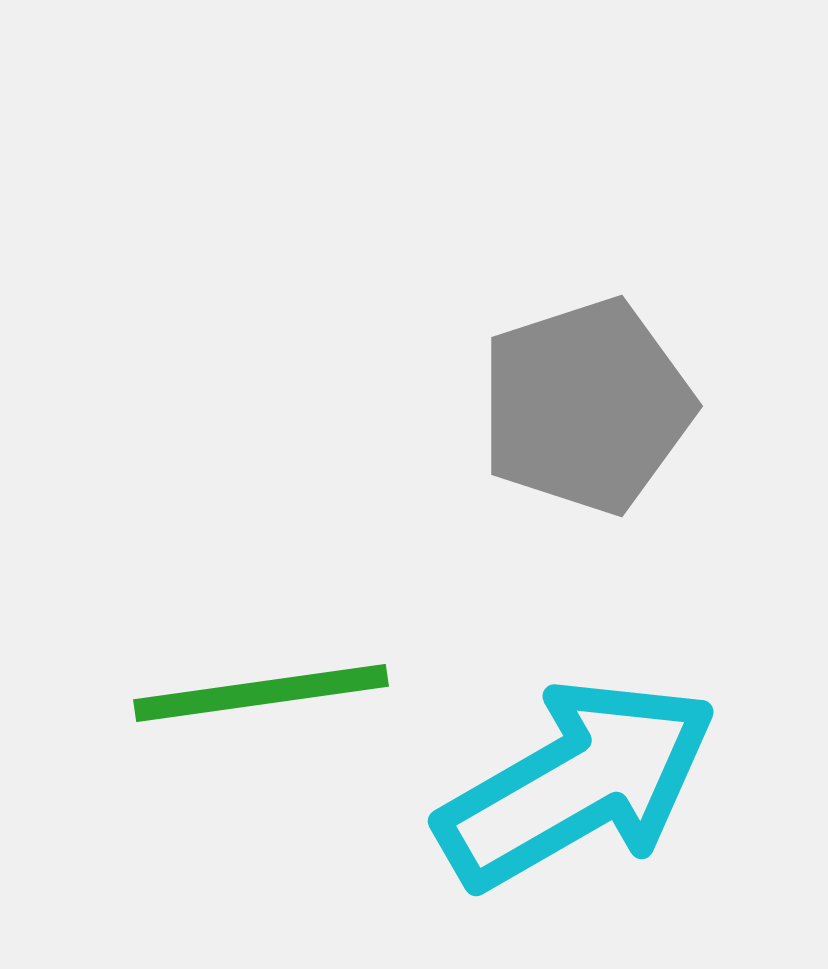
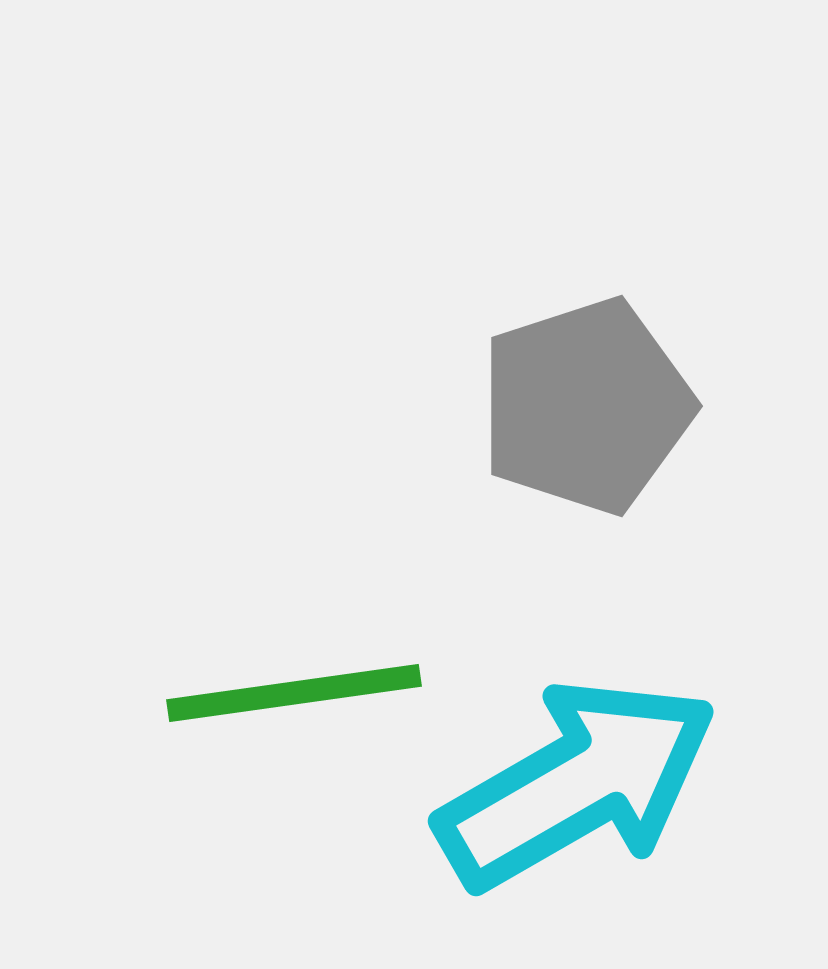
green line: moved 33 px right
